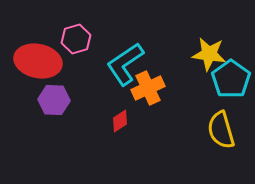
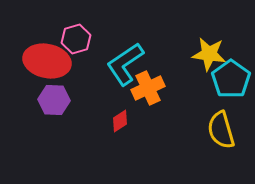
red ellipse: moved 9 px right
